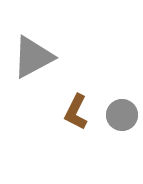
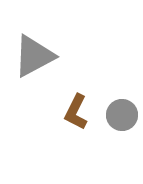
gray triangle: moved 1 px right, 1 px up
